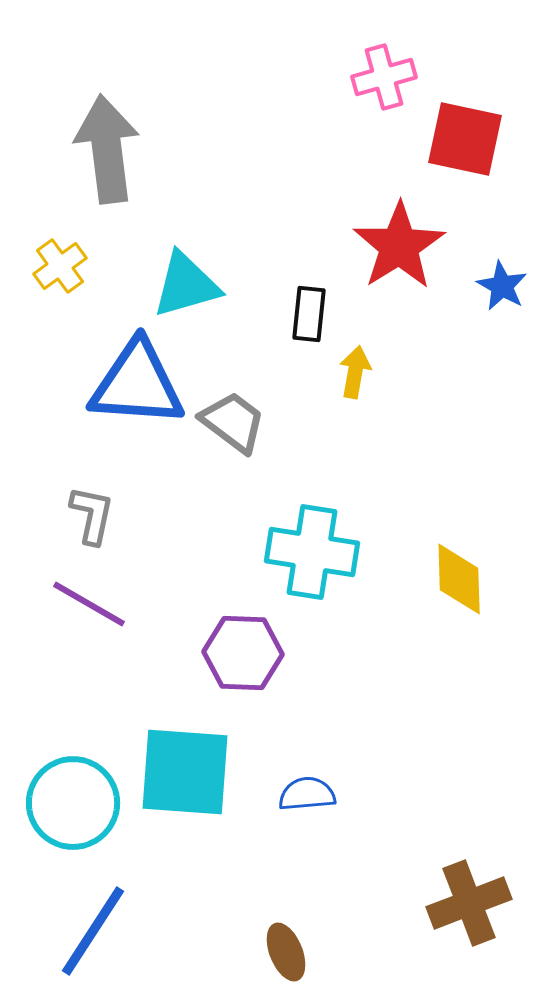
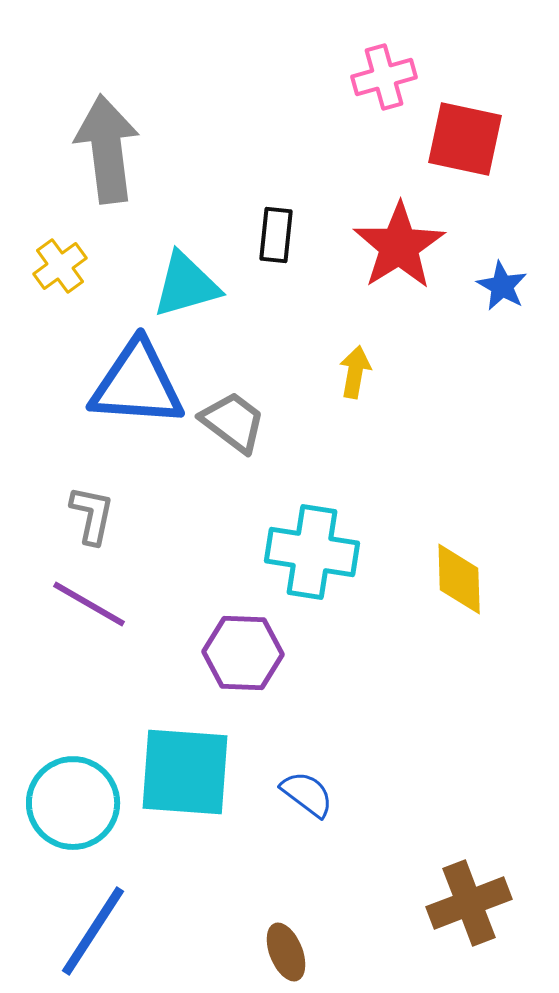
black rectangle: moved 33 px left, 79 px up
blue semicircle: rotated 42 degrees clockwise
